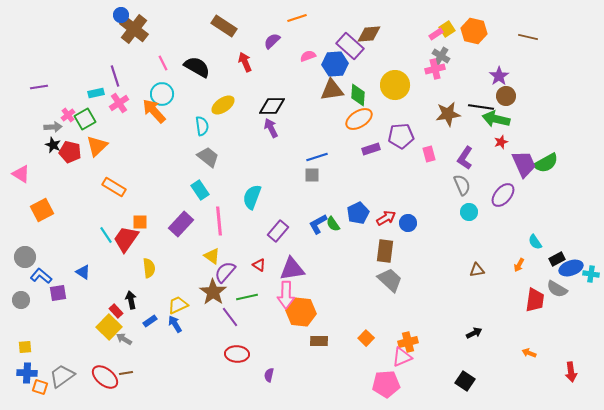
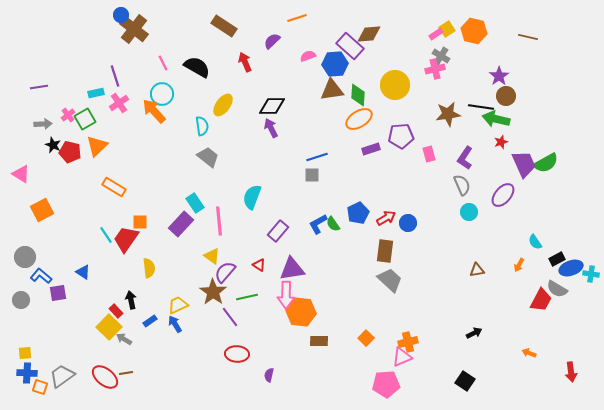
yellow ellipse at (223, 105): rotated 20 degrees counterclockwise
gray arrow at (53, 127): moved 10 px left, 3 px up
cyan rectangle at (200, 190): moved 5 px left, 13 px down
red trapezoid at (535, 300): moved 6 px right; rotated 20 degrees clockwise
yellow square at (25, 347): moved 6 px down
